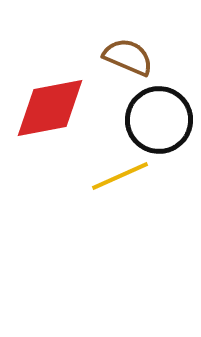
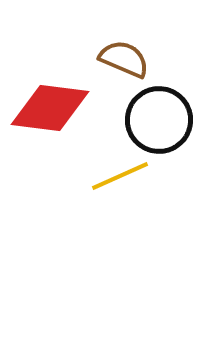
brown semicircle: moved 4 px left, 2 px down
red diamond: rotated 18 degrees clockwise
